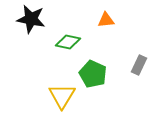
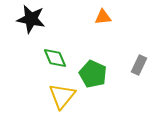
orange triangle: moved 3 px left, 3 px up
green diamond: moved 13 px left, 16 px down; rotated 55 degrees clockwise
yellow triangle: rotated 8 degrees clockwise
